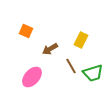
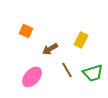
brown line: moved 4 px left, 4 px down
